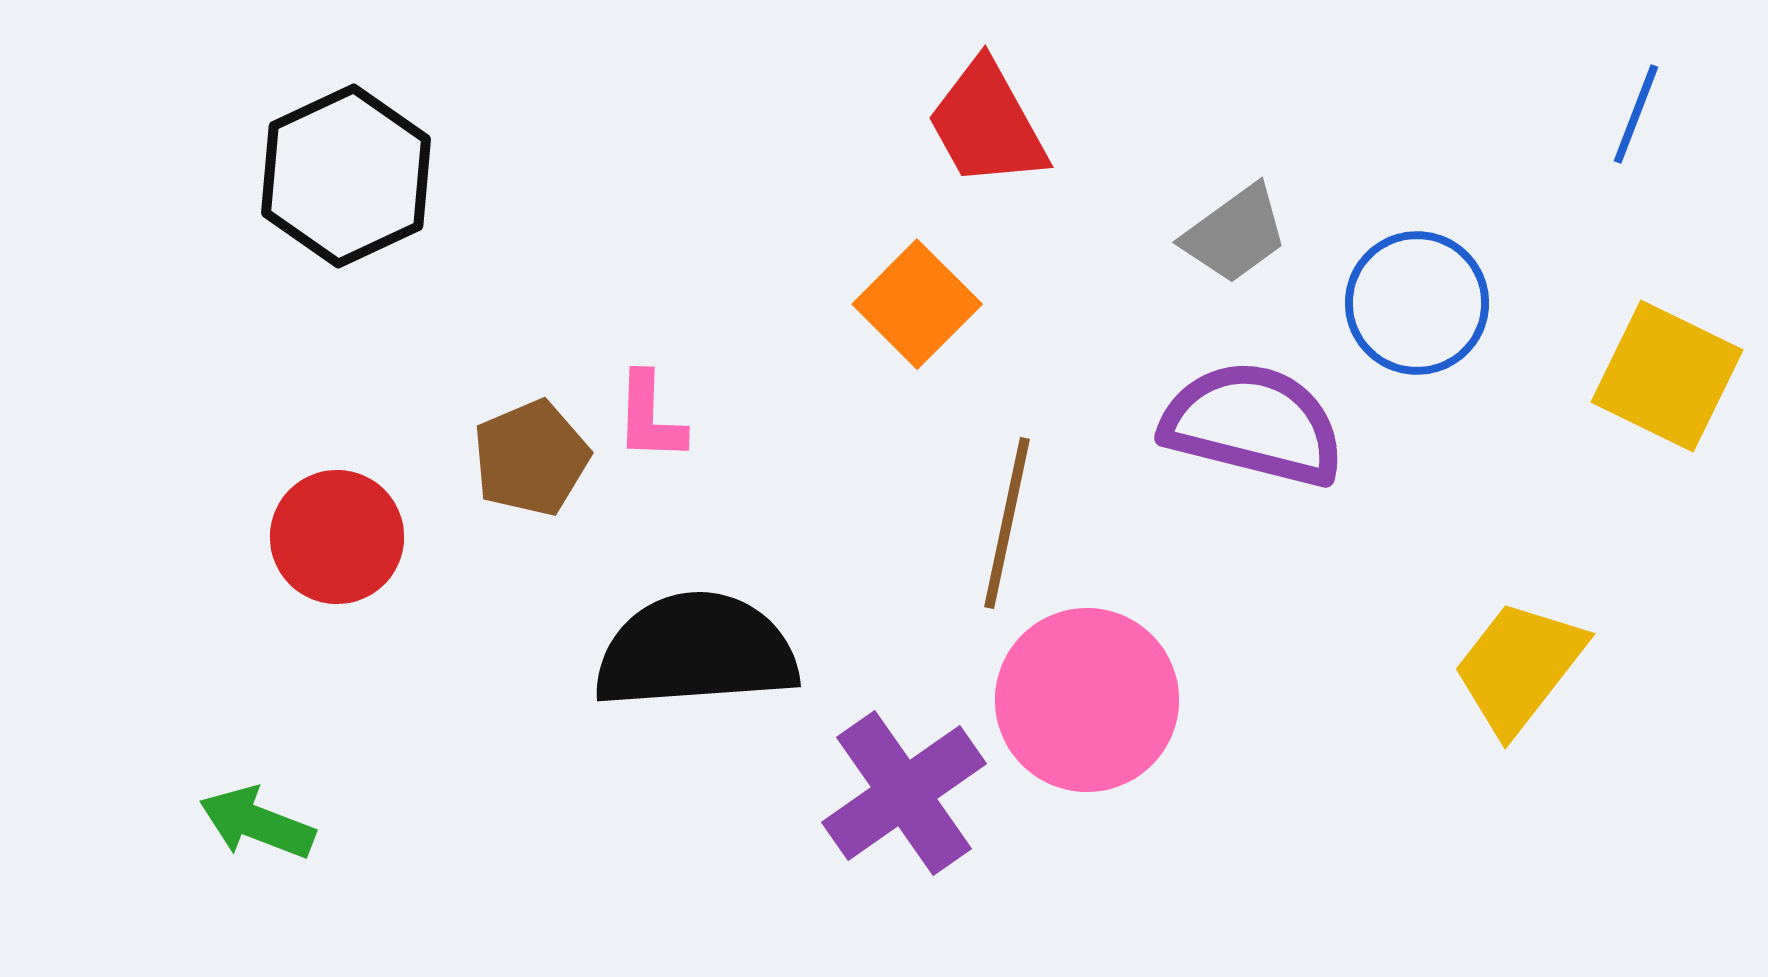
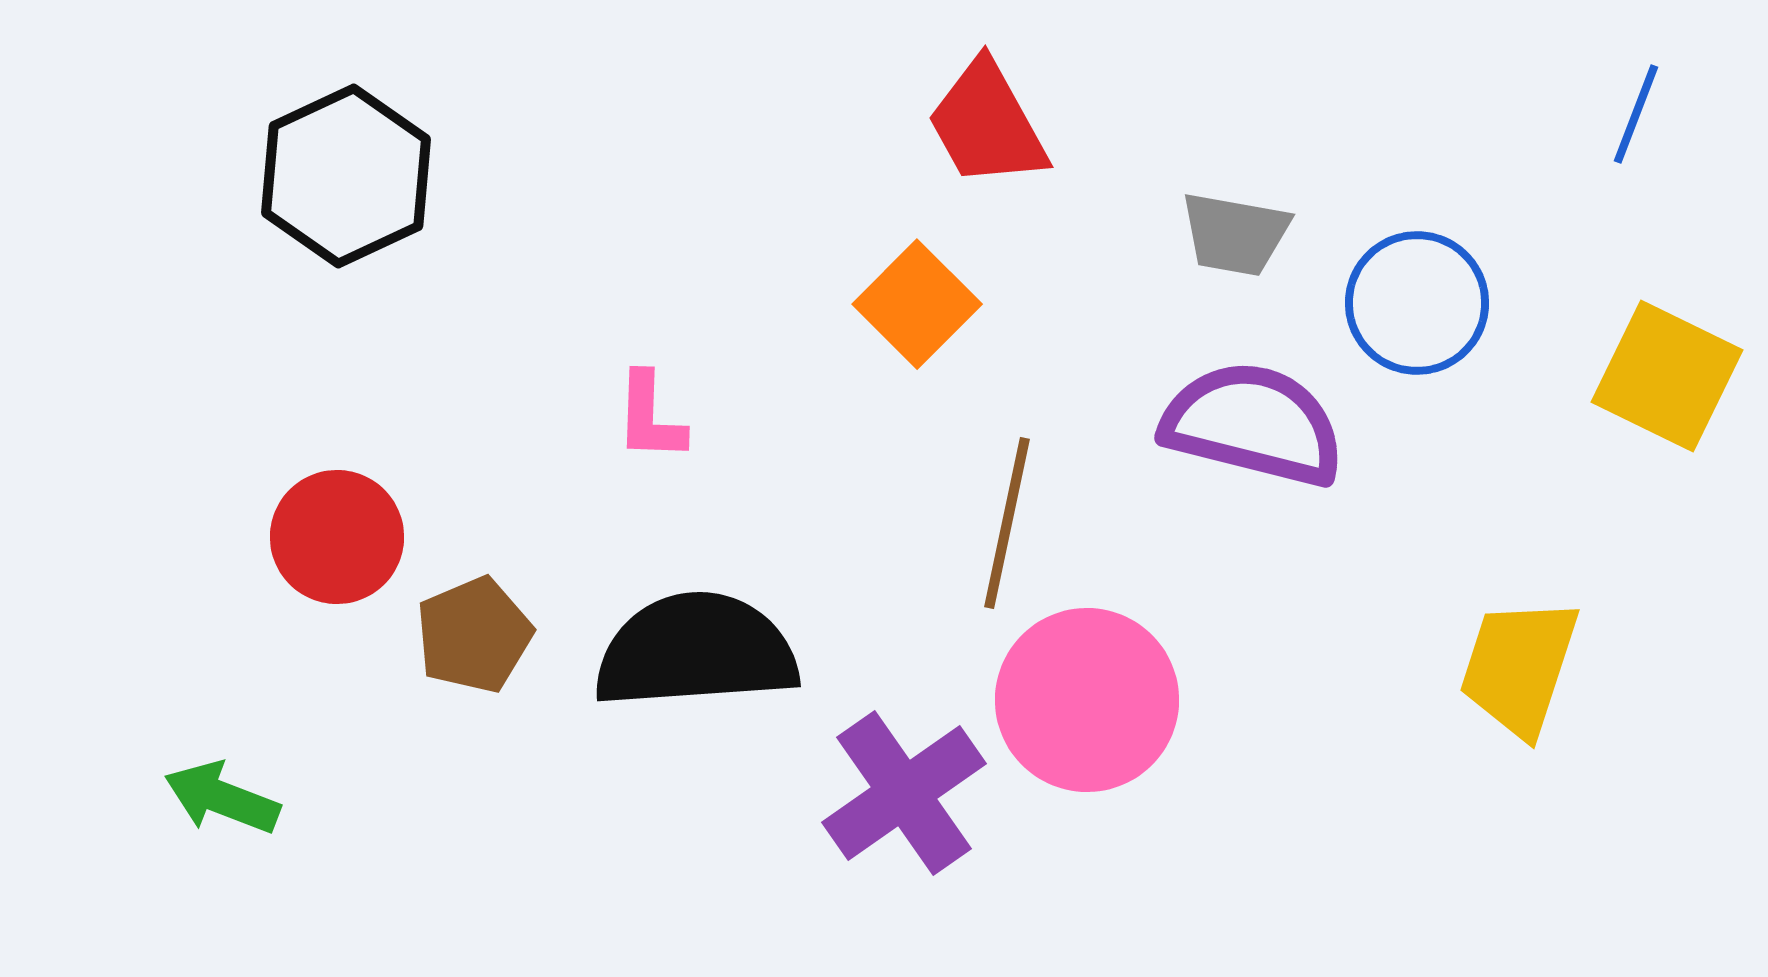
gray trapezoid: rotated 46 degrees clockwise
brown pentagon: moved 57 px left, 177 px down
yellow trapezoid: rotated 20 degrees counterclockwise
green arrow: moved 35 px left, 25 px up
